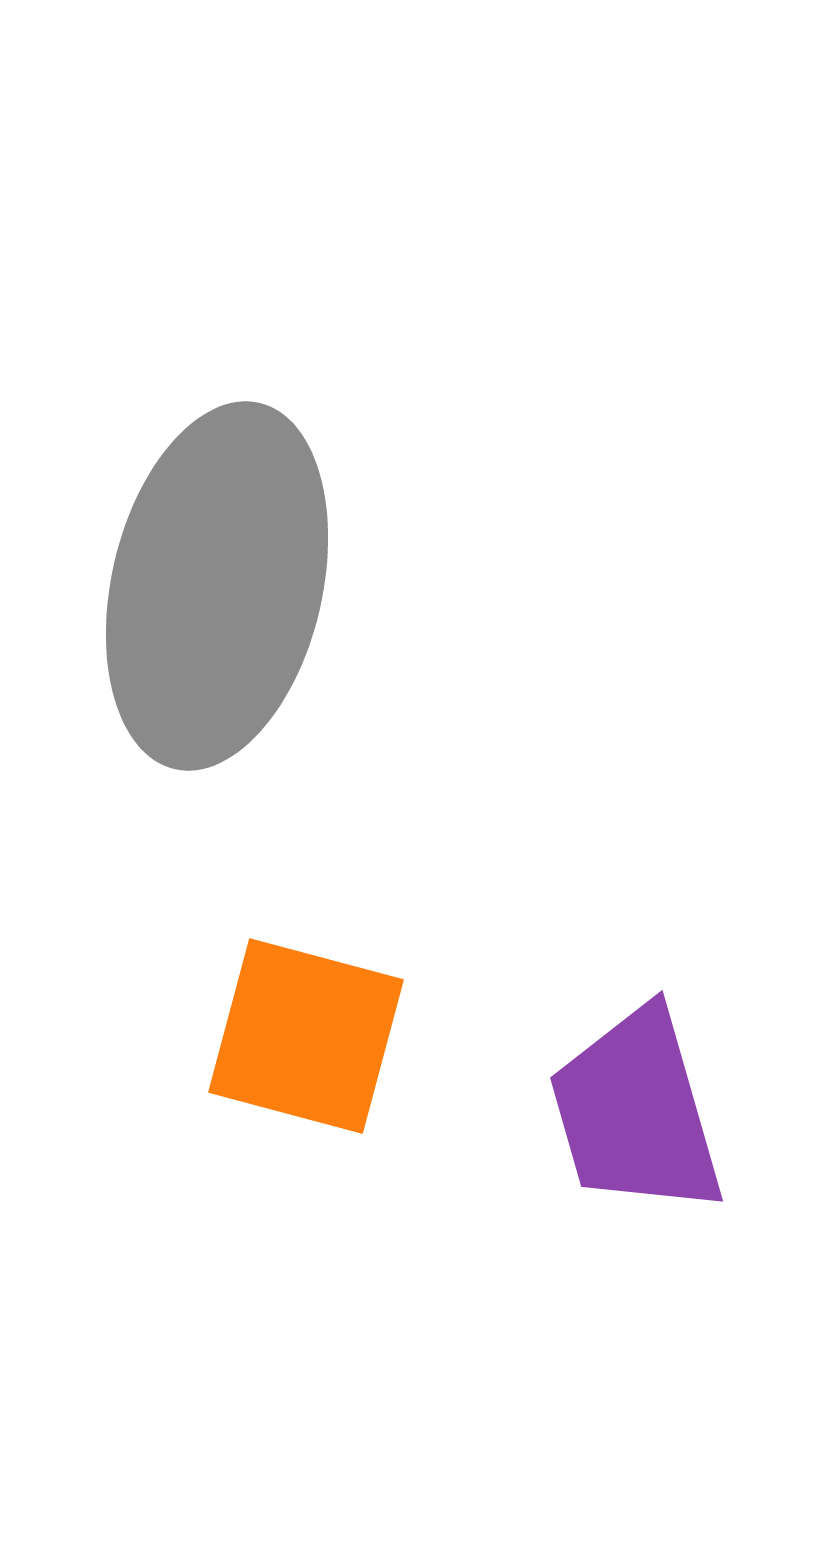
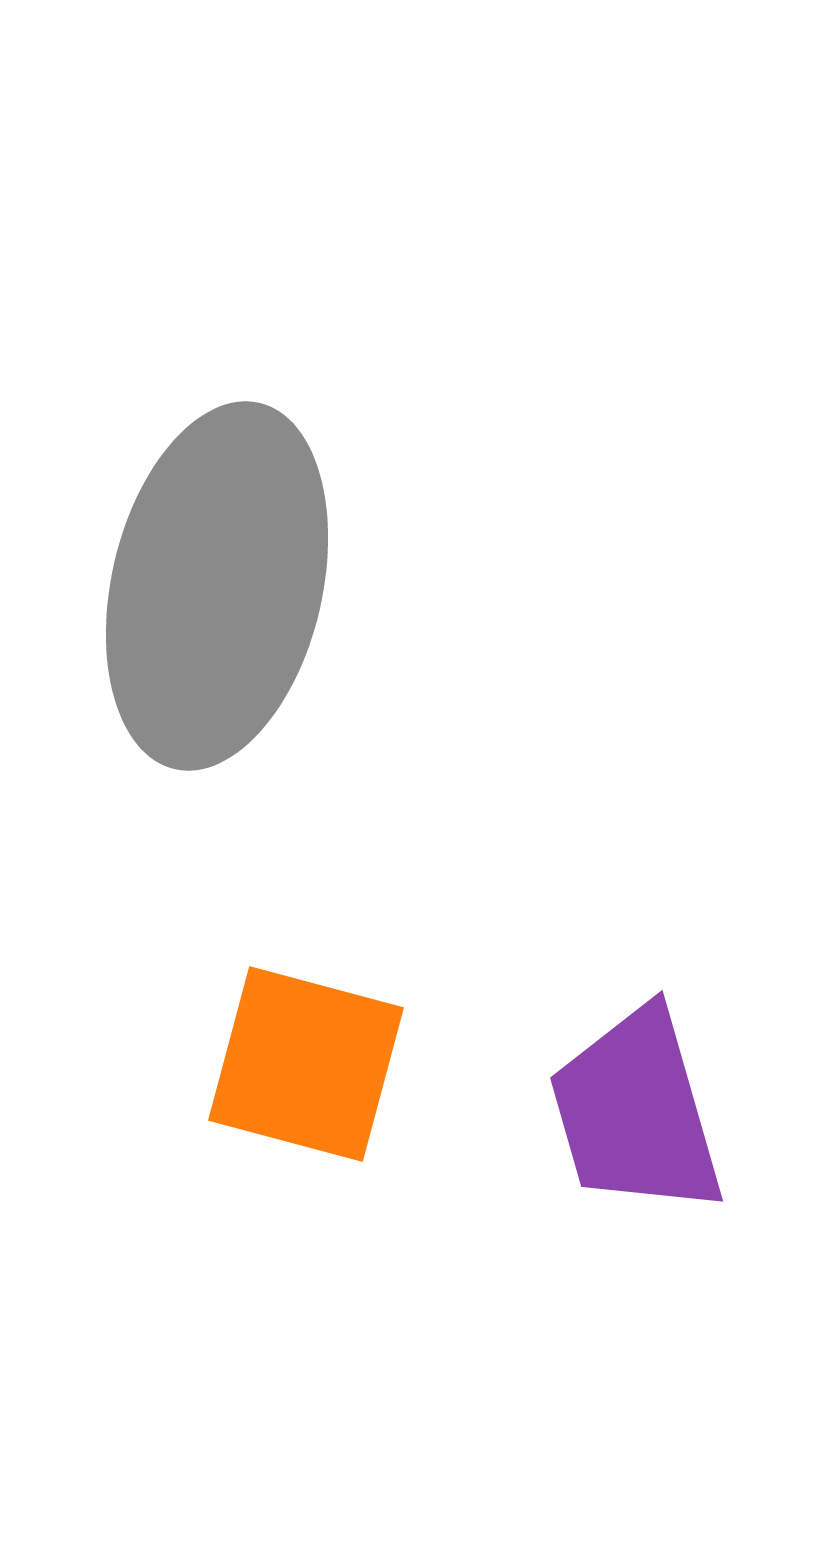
orange square: moved 28 px down
